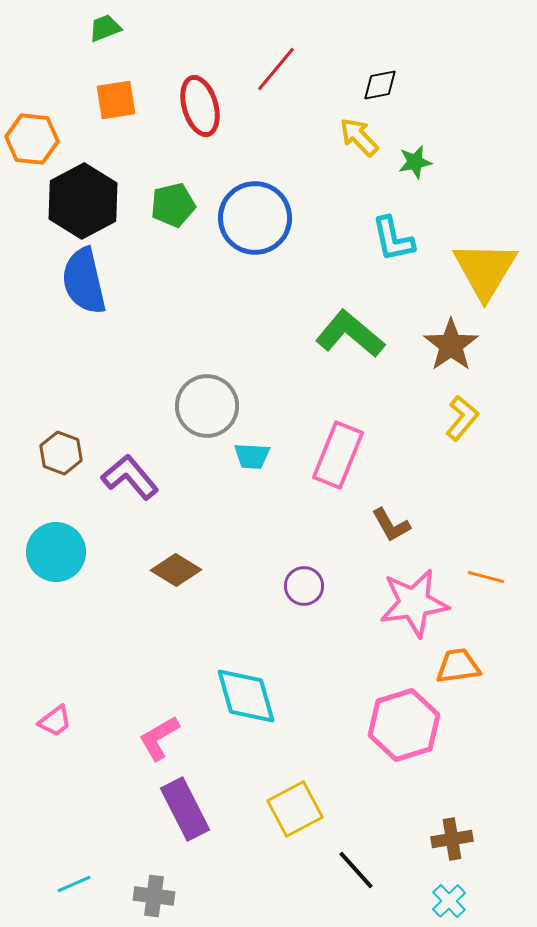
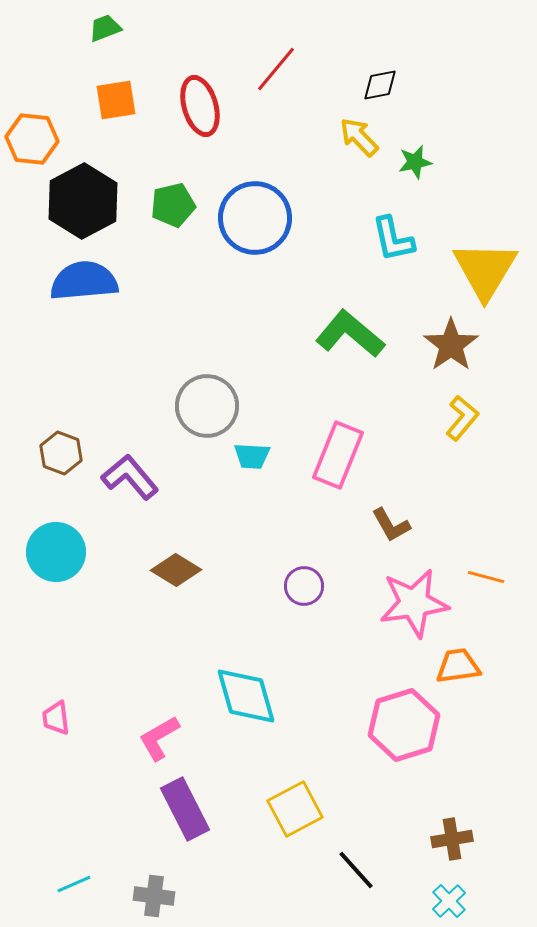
blue semicircle: rotated 98 degrees clockwise
pink trapezoid: moved 1 px right, 3 px up; rotated 120 degrees clockwise
